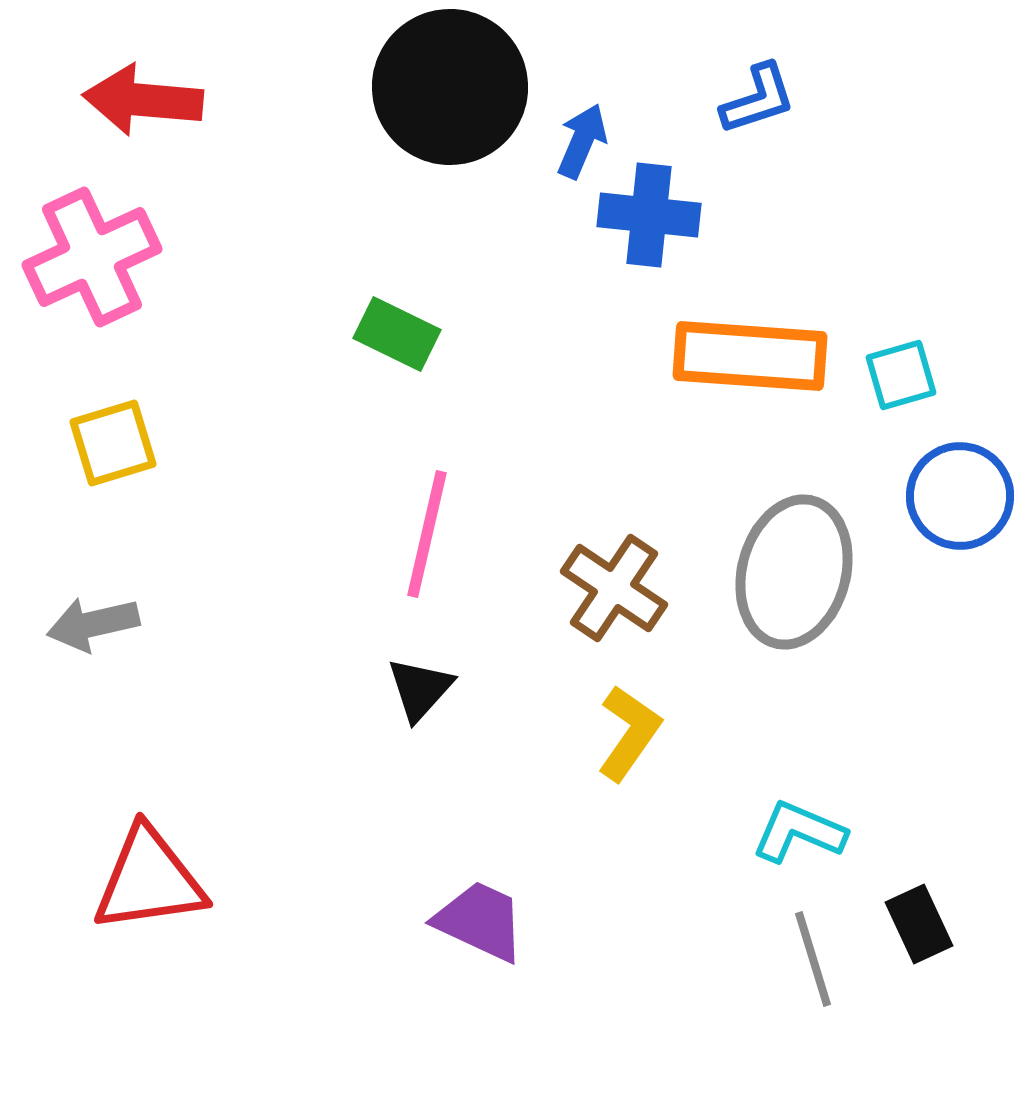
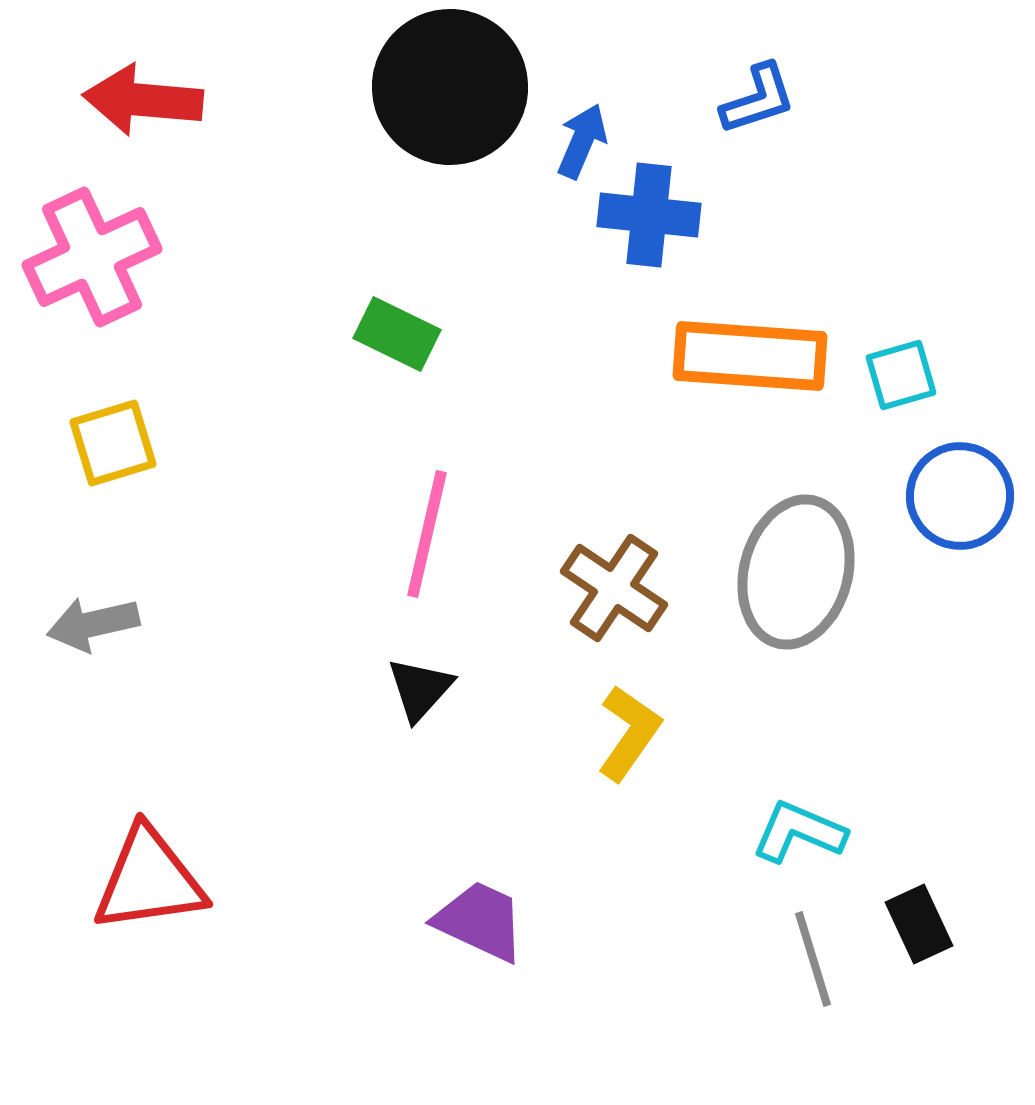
gray ellipse: moved 2 px right
